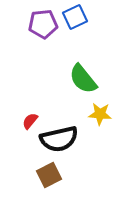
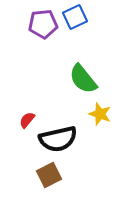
yellow star: rotated 15 degrees clockwise
red semicircle: moved 3 px left, 1 px up
black semicircle: moved 1 px left
